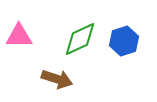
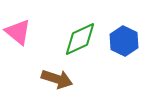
pink triangle: moved 1 px left, 4 px up; rotated 40 degrees clockwise
blue hexagon: rotated 16 degrees counterclockwise
